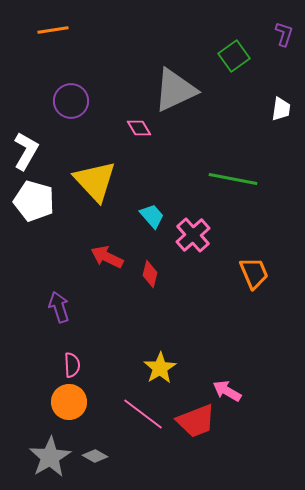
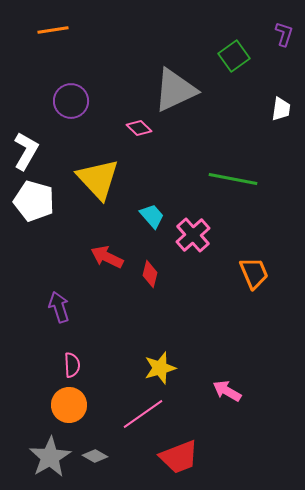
pink diamond: rotated 15 degrees counterclockwise
yellow triangle: moved 3 px right, 2 px up
yellow star: rotated 16 degrees clockwise
orange circle: moved 3 px down
pink line: rotated 72 degrees counterclockwise
red trapezoid: moved 17 px left, 36 px down
